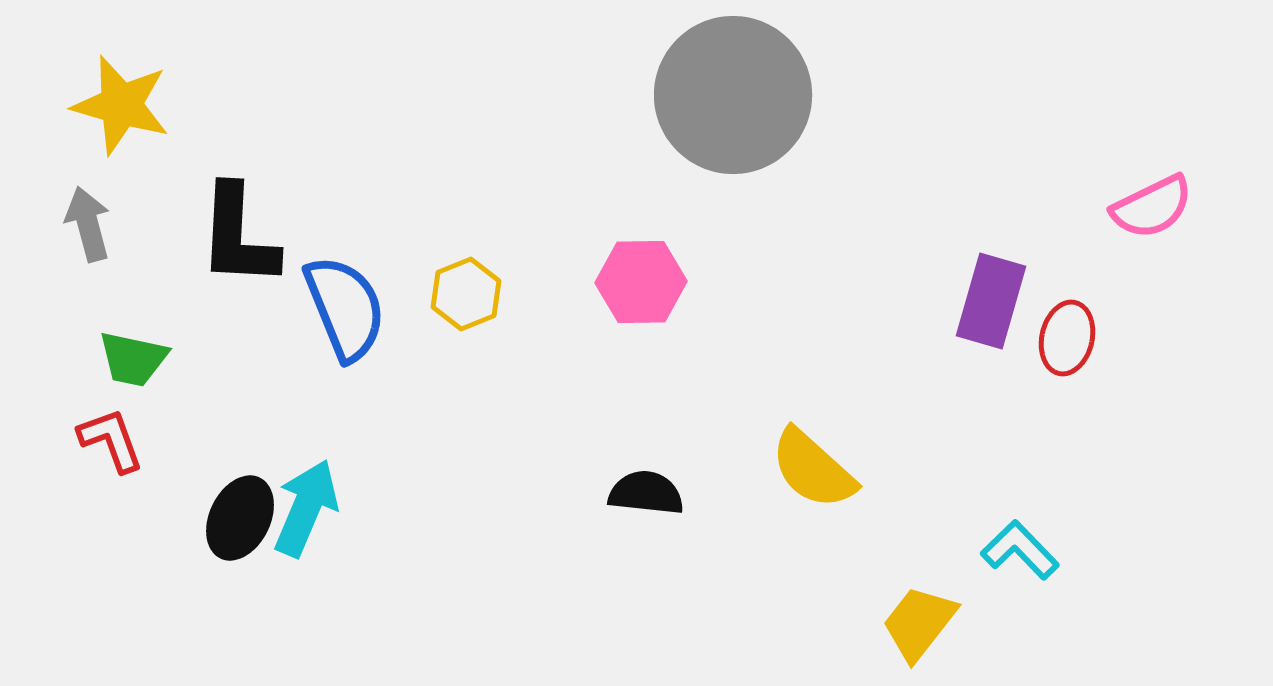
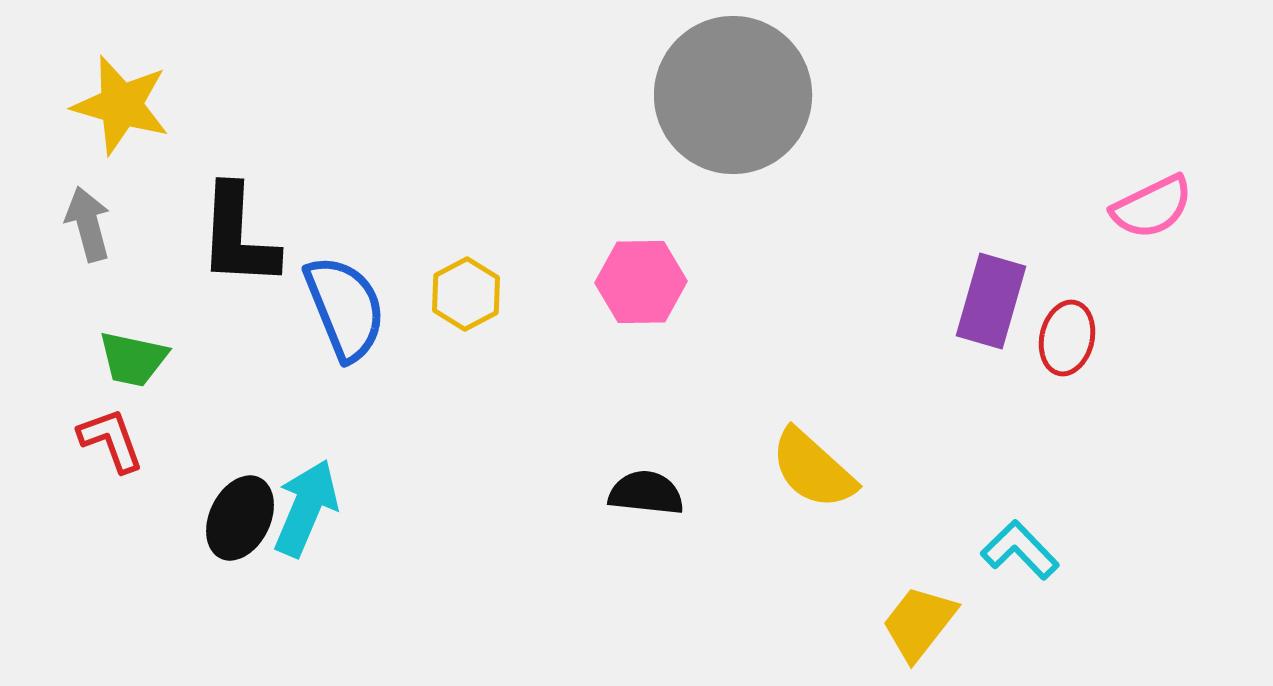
yellow hexagon: rotated 6 degrees counterclockwise
